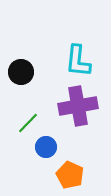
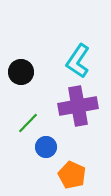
cyan L-shape: rotated 28 degrees clockwise
orange pentagon: moved 2 px right
